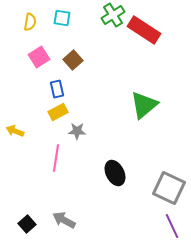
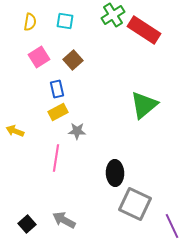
cyan square: moved 3 px right, 3 px down
black ellipse: rotated 25 degrees clockwise
gray square: moved 34 px left, 16 px down
